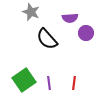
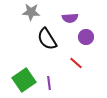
gray star: rotated 18 degrees counterclockwise
purple circle: moved 4 px down
black semicircle: rotated 10 degrees clockwise
red line: moved 2 px right, 20 px up; rotated 56 degrees counterclockwise
